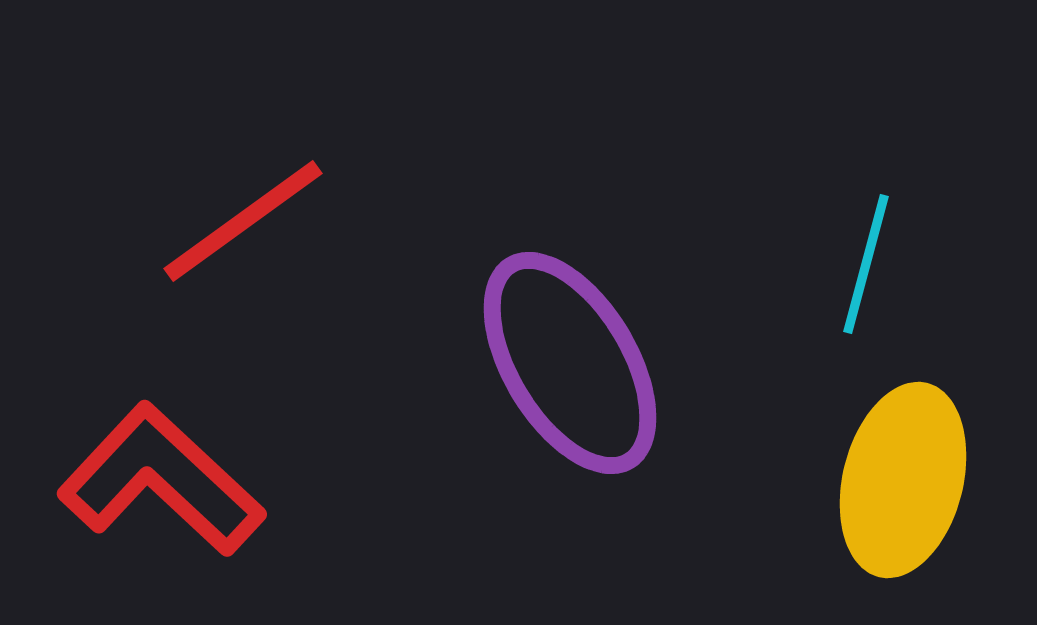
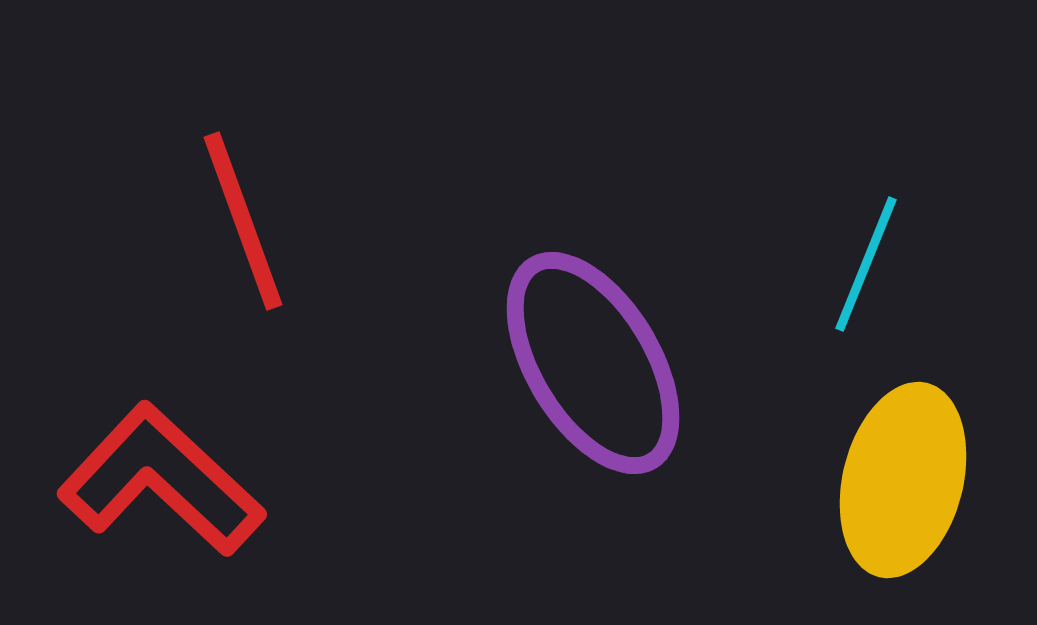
red line: rotated 74 degrees counterclockwise
cyan line: rotated 7 degrees clockwise
purple ellipse: moved 23 px right
